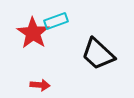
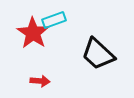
cyan rectangle: moved 2 px left, 1 px up
red arrow: moved 4 px up
